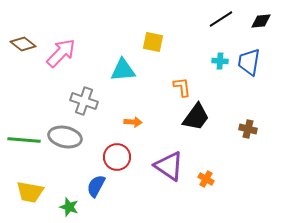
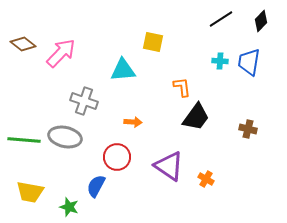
black diamond: rotated 40 degrees counterclockwise
